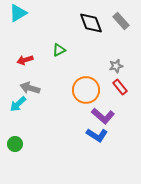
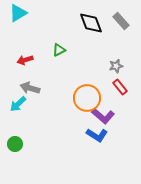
orange circle: moved 1 px right, 8 px down
